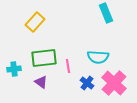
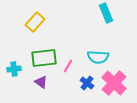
pink line: rotated 40 degrees clockwise
